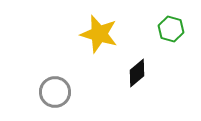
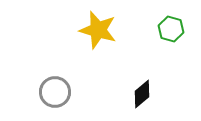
yellow star: moved 1 px left, 4 px up
black diamond: moved 5 px right, 21 px down
